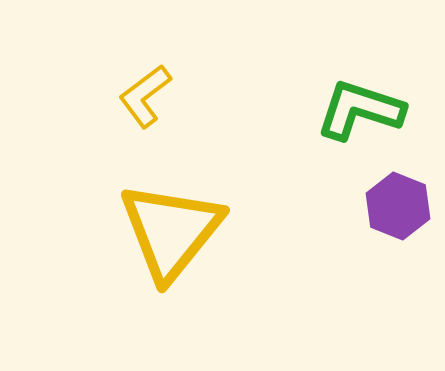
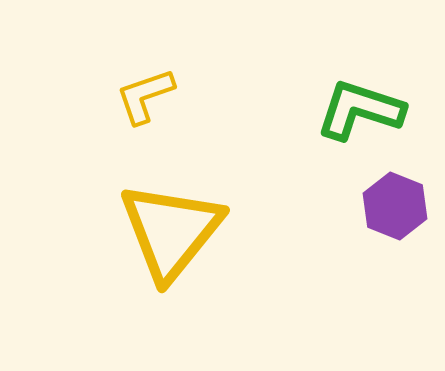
yellow L-shape: rotated 18 degrees clockwise
purple hexagon: moved 3 px left
